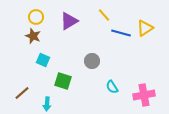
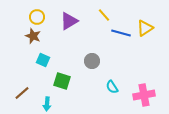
yellow circle: moved 1 px right
green square: moved 1 px left
